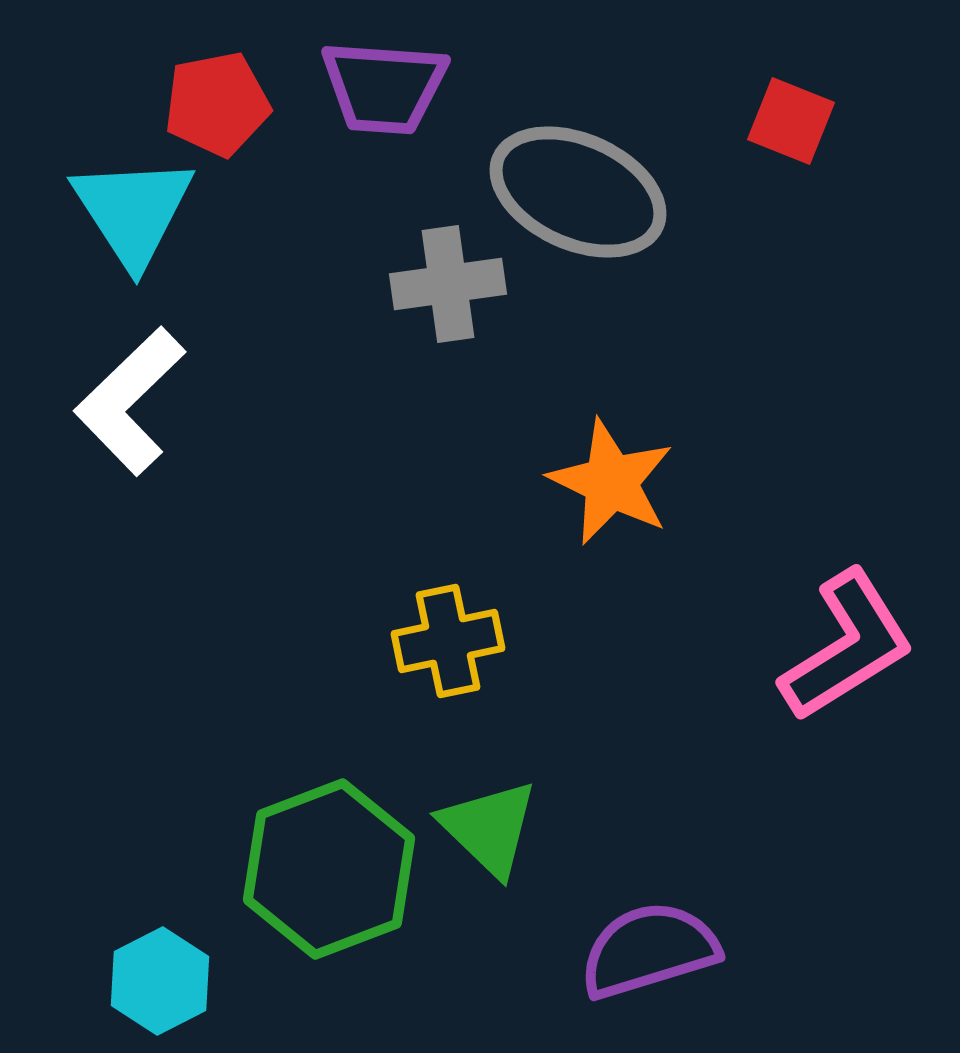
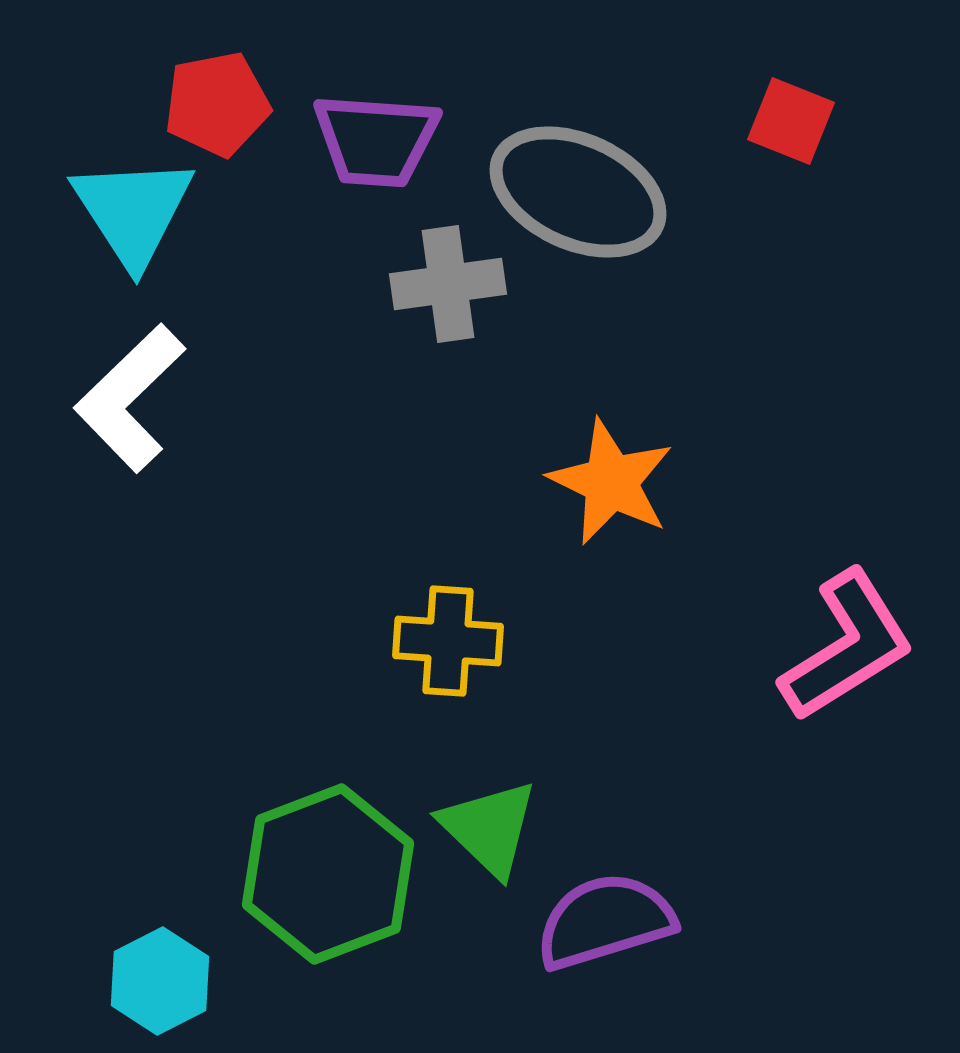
purple trapezoid: moved 8 px left, 53 px down
white L-shape: moved 3 px up
yellow cross: rotated 16 degrees clockwise
green hexagon: moved 1 px left, 5 px down
purple semicircle: moved 44 px left, 29 px up
